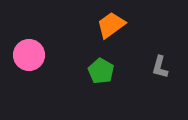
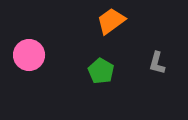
orange trapezoid: moved 4 px up
gray L-shape: moved 3 px left, 4 px up
